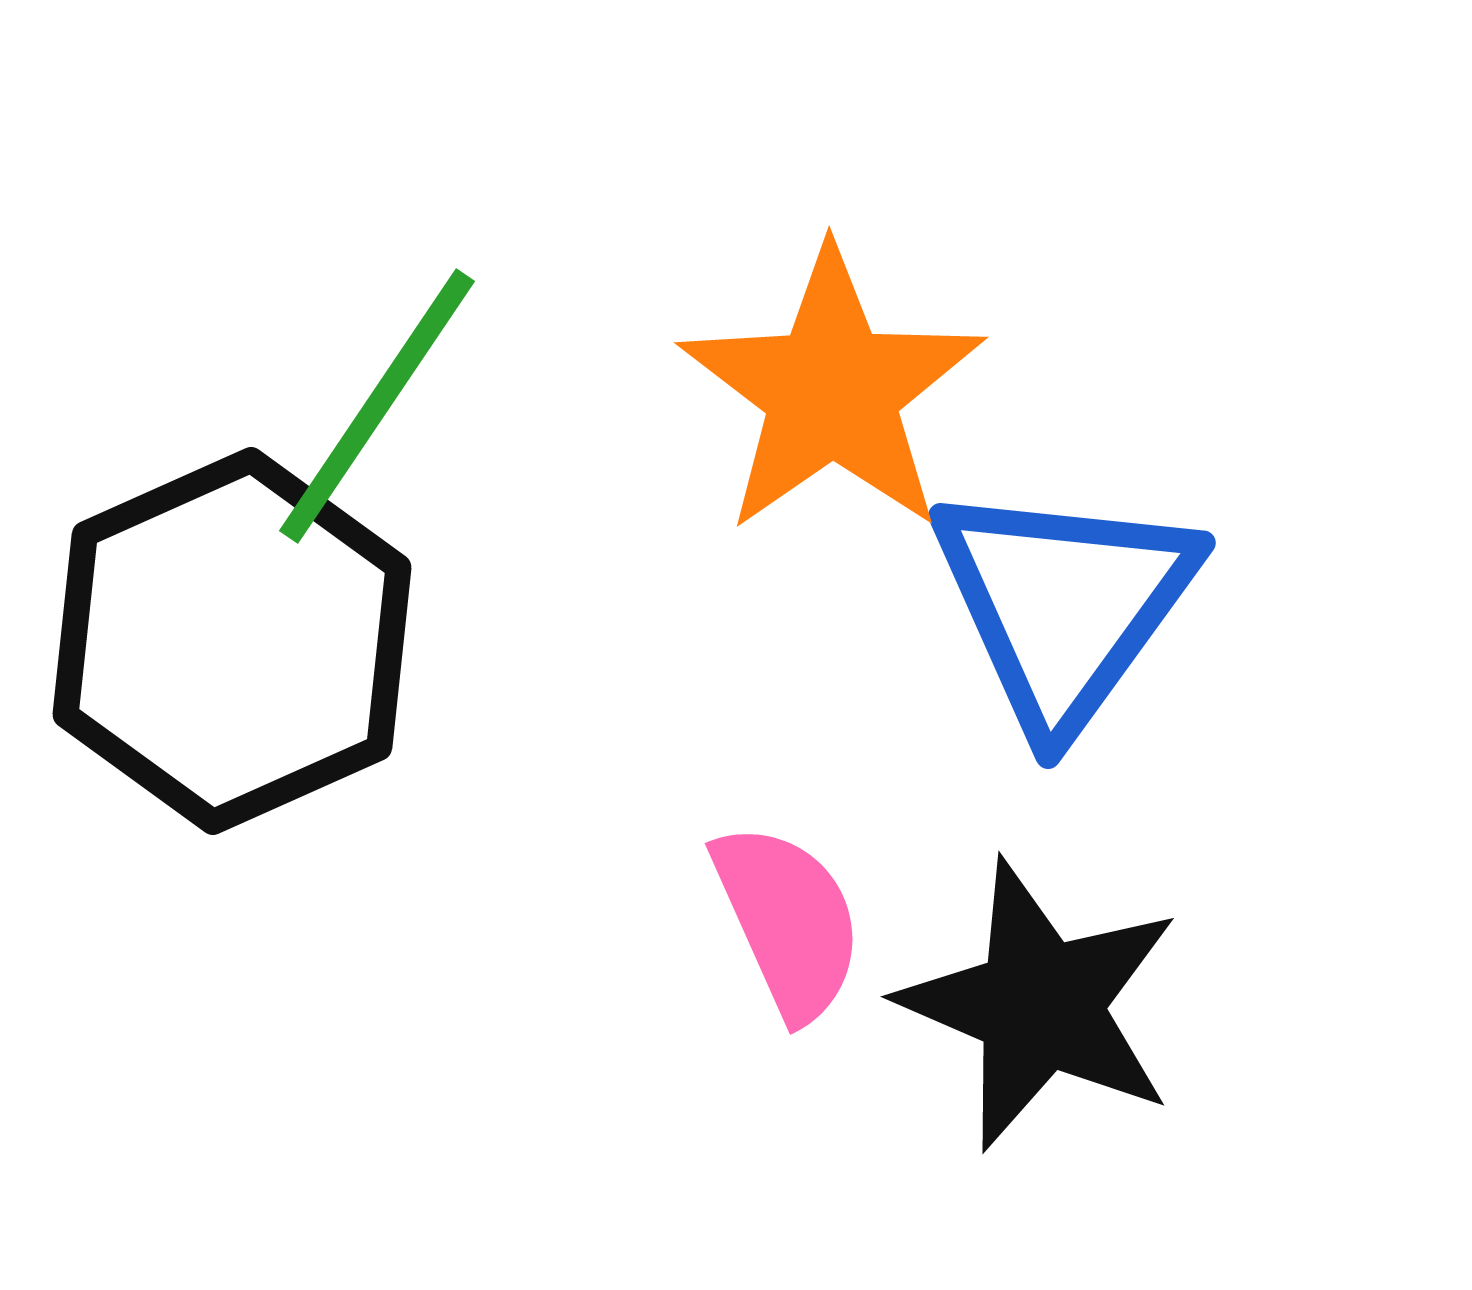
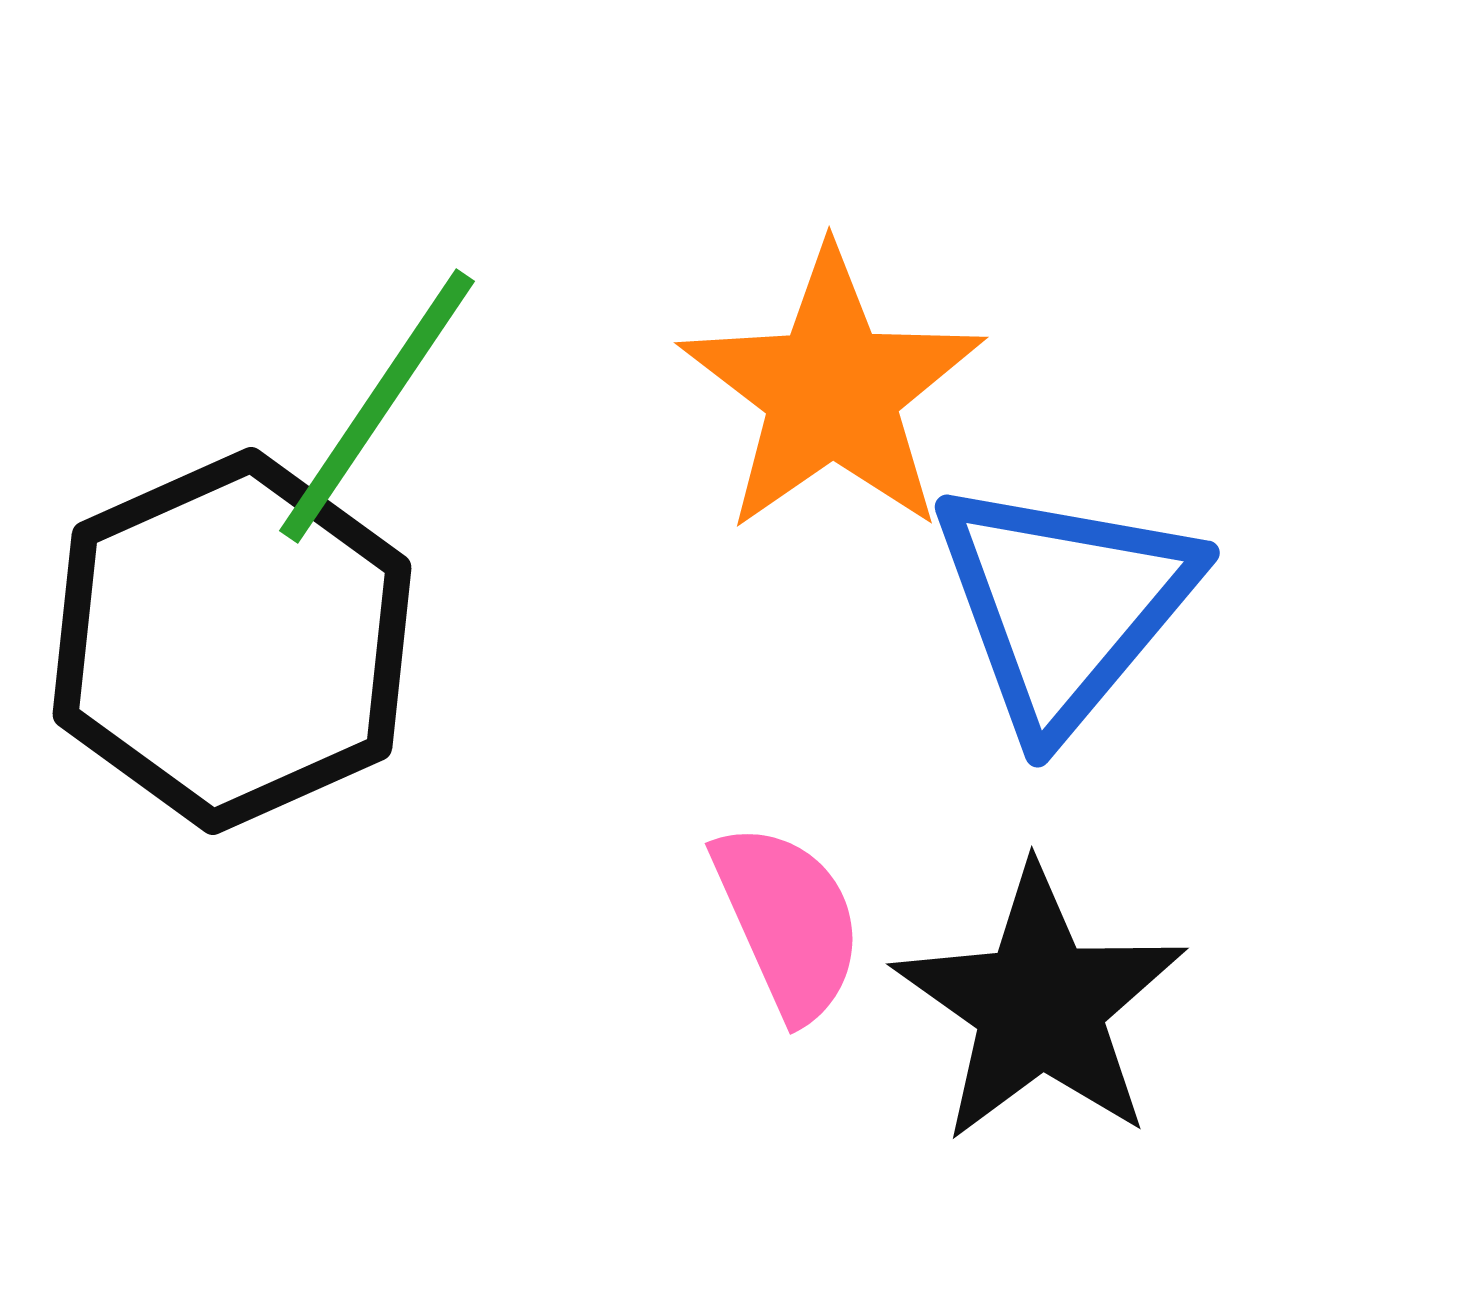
blue triangle: rotated 4 degrees clockwise
black star: rotated 12 degrees clockwise
